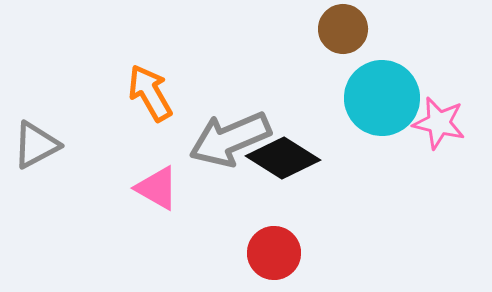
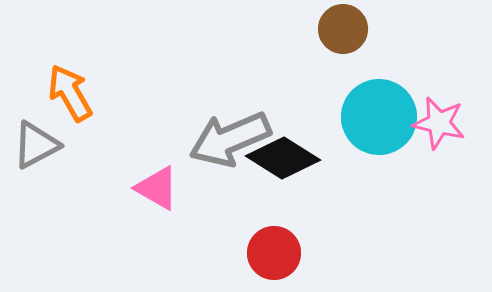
orange arrow: moved 80 px left
cyan circle: moved 3 px left, 19 px down
